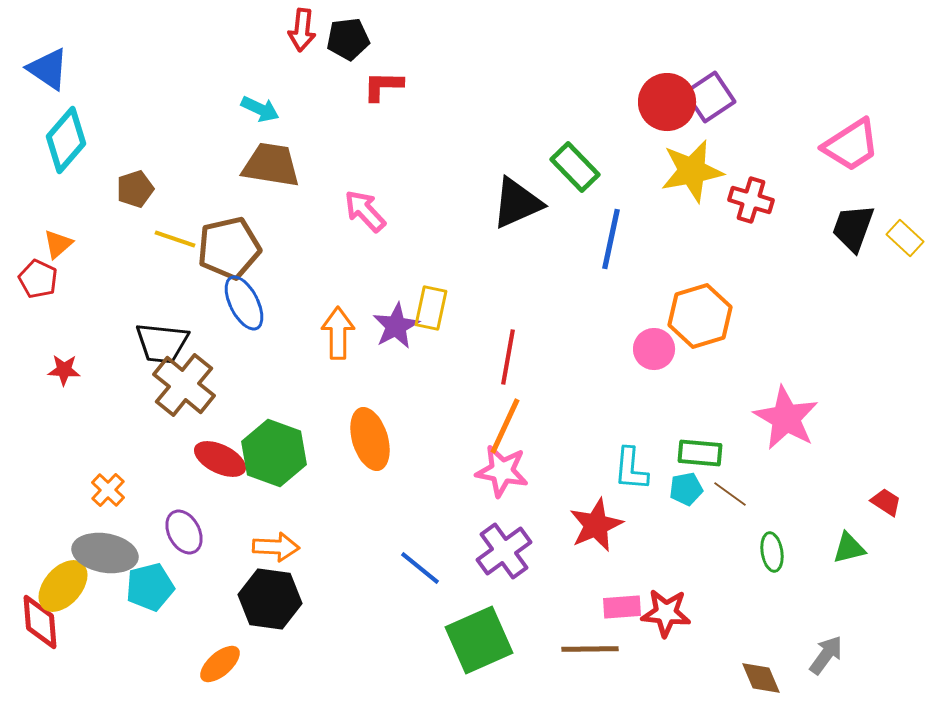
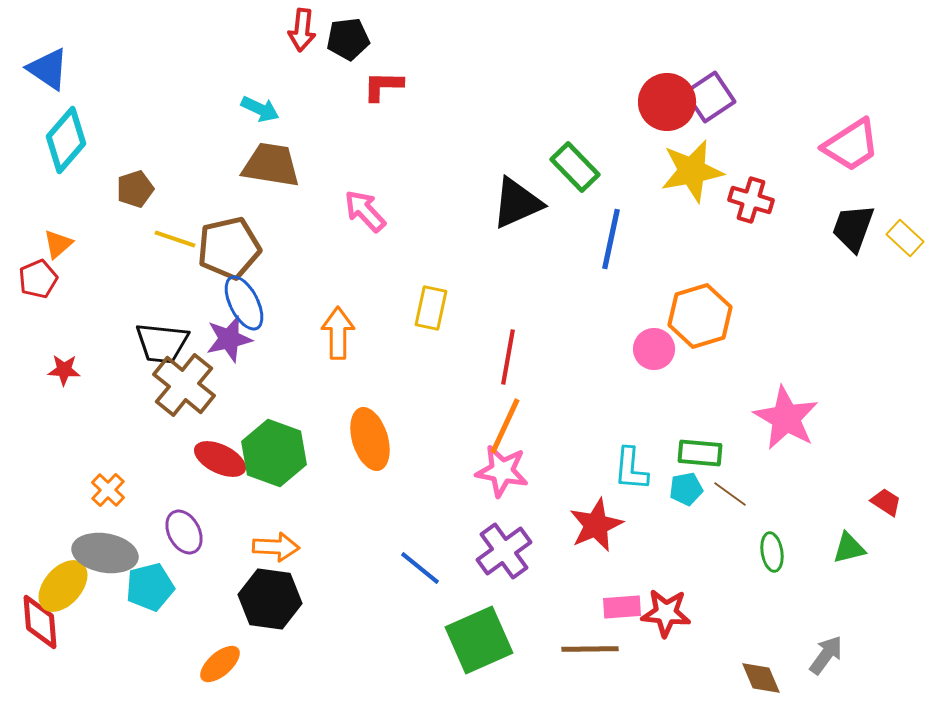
red pentagon at (38, 279): rotated 24 degrees clockwise
purple star at (396, 326): moved 167 px left, 13 px down; rotated 15 degrees clockwise
